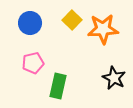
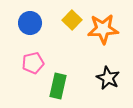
black star: moved 6 px left
